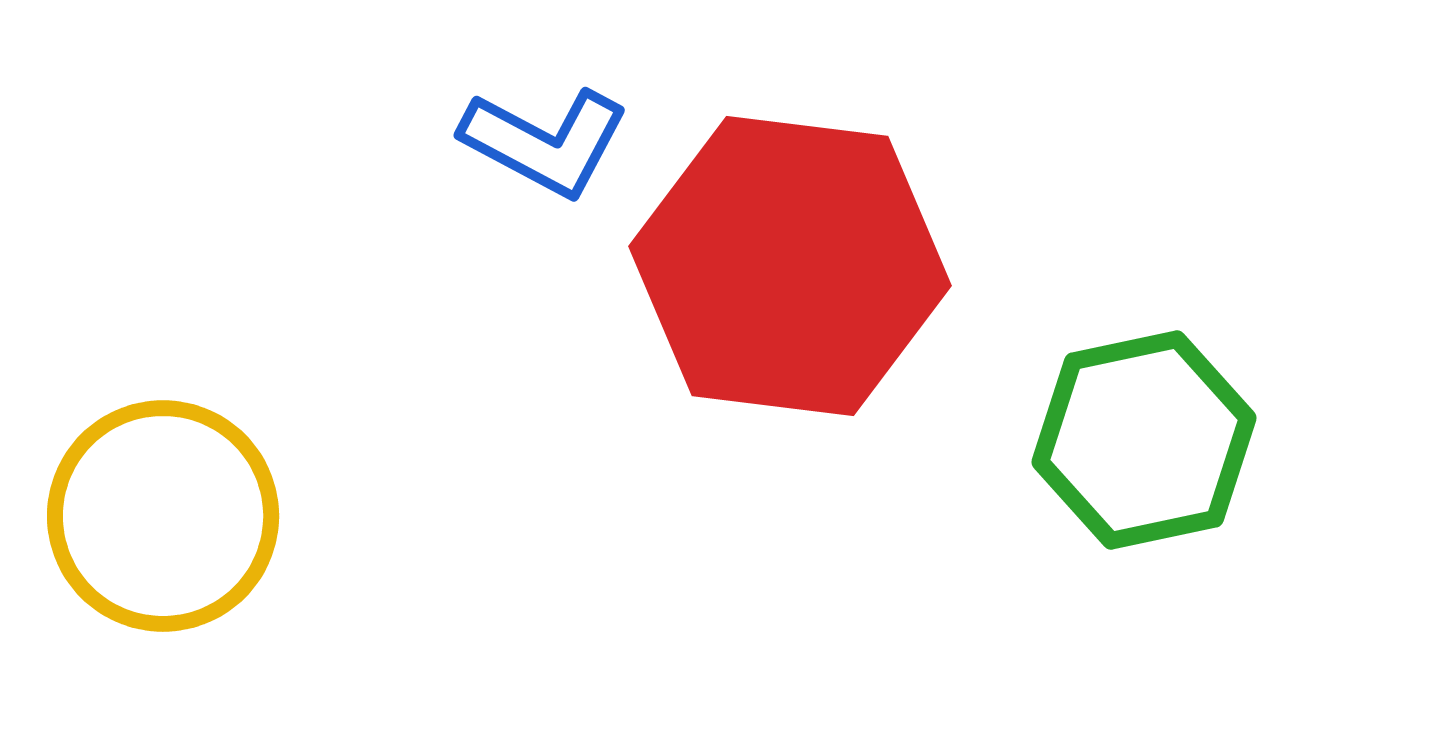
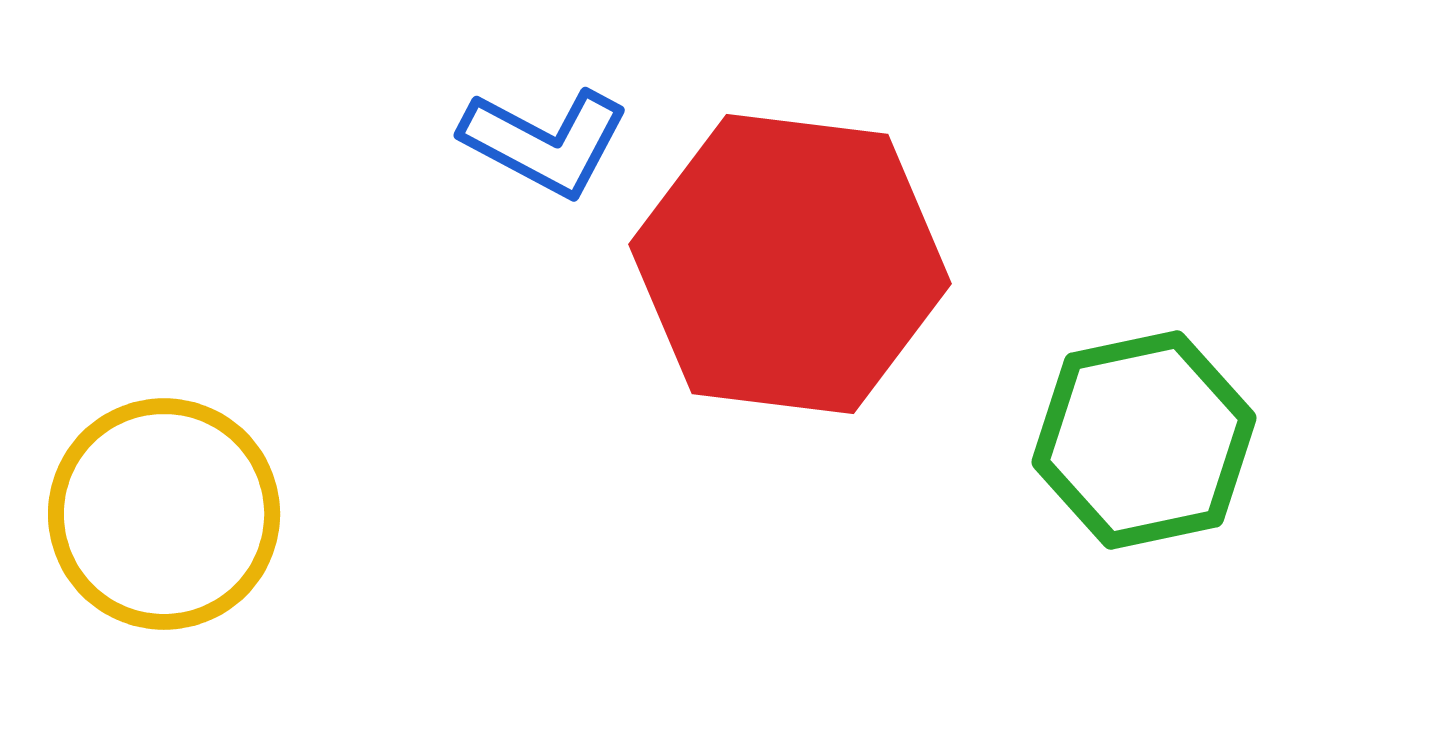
red hexagon: moved 2 px up
yellow circle: moved 1 px right, 2 px up
